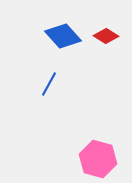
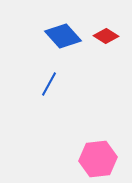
pink hexagon: rotated 21 degrees counterclockwise
